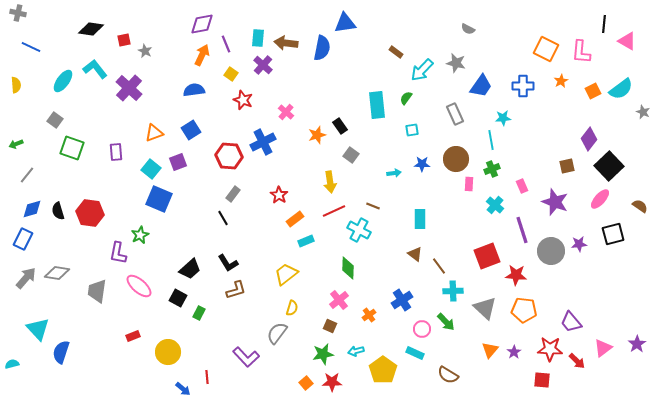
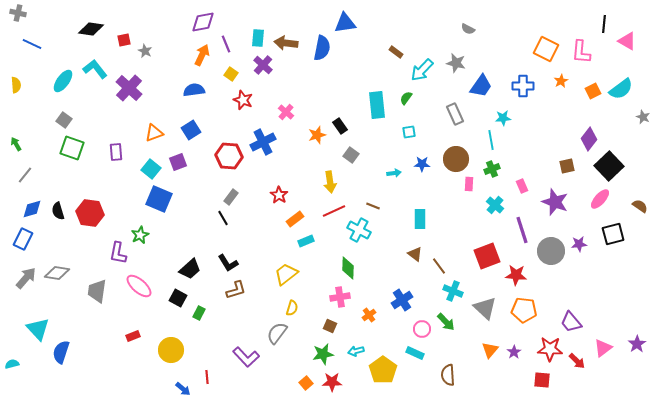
purple diamond at (202, 24): moved 1 px right, 2 px up
blue line at (31, 47): moved 1 px right, 3 px up
gray star at (643, 112): moved 5 px down
gray square at (55, 120): moved 9 px right
cyan square at (412, 130): moved 3 px left, 2 px down
green arrow at (16, 144): rotated 80 degrees clockwise
gray line at (27, 175): moved 2 px left
gray rectangle at (233, 194): moved 2 px left, 3 px down
cyan cross at (453, 291): rotated 24 degrees clockwise
pink cross at (339, 300): moved 1 px right, 3 px up; rotated 30 degrees clockwise
yellow circle at (168, 352): moved 3 px right, 2 px up
brown semicircle at (448, 375): rotated 55 degrees clockwise
